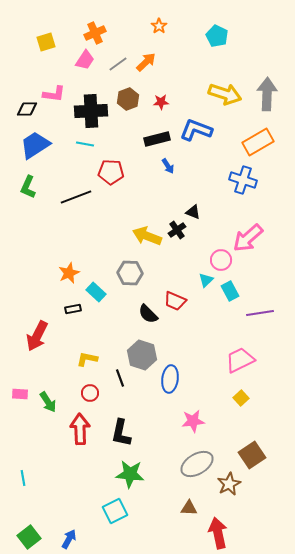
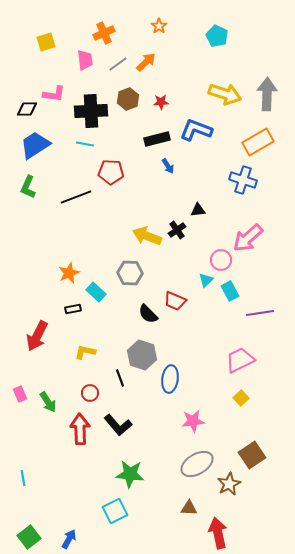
orange cross at (95, 33): moved 9 px right
pink trapezoid at (85, 60): rotated 40 degrees counterclockwise
black triangle at (193, 212): moved 5 px right, 2 px up; rotated 28 degrees counterclockwise
yellow L-shape at (87, 359): moved 2 px left, 7 px up
pink rectangle at (20, 394): rotated 63 degrees clockwise
black L-shape at (121, 433): moved 3 px left, 8 px up; rotated 52 degrees counterclockwise
